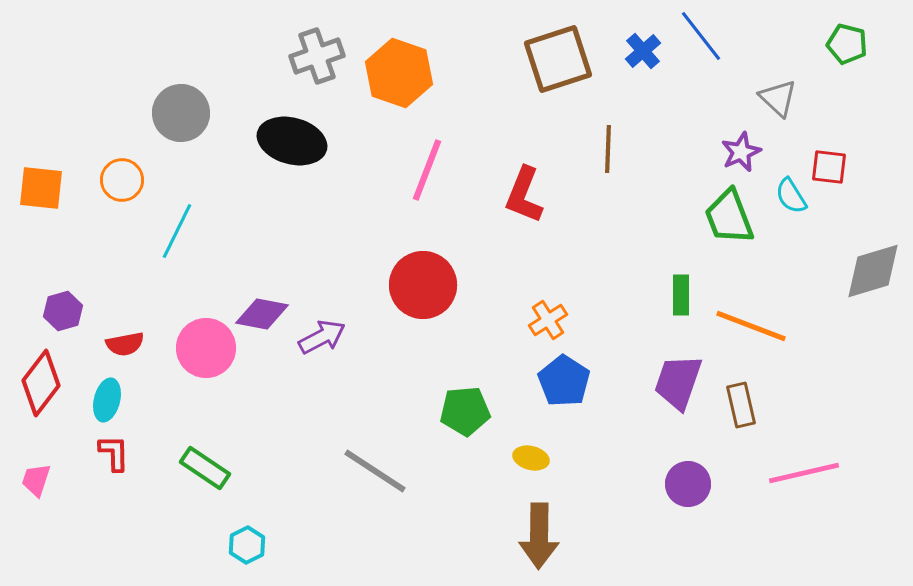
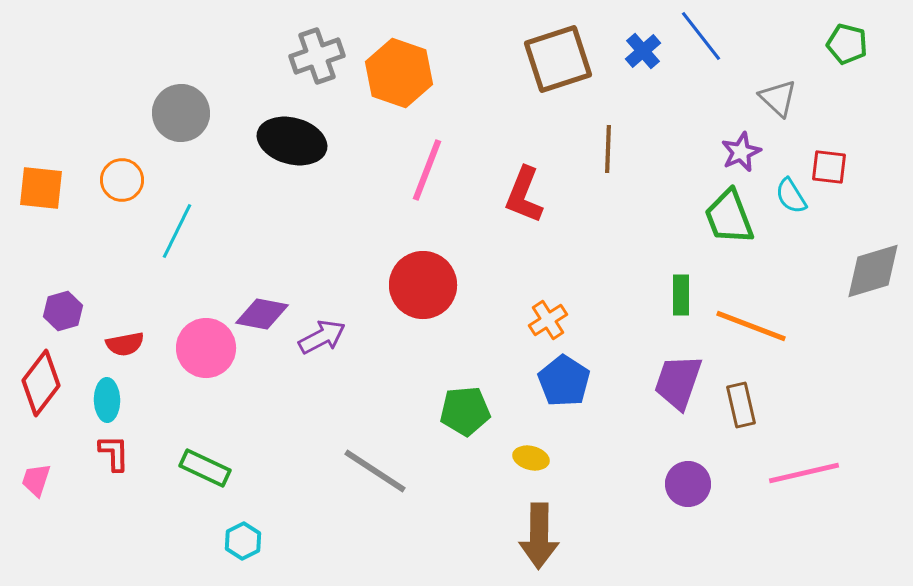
cyan ellipse at (107, 400): rotated 15 degrees counterclockwise
green rectangle at (205, 468): rotated 9 degrees counterclockwise
cyan hexagon at (247, 545): moved 4 px left, 4 px up
